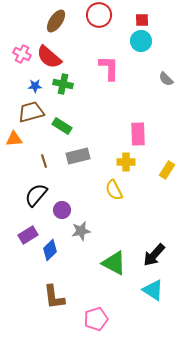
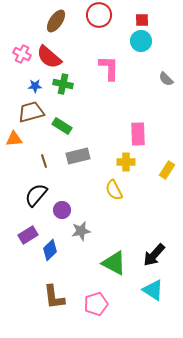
pink pentagon: moved 15 px up
